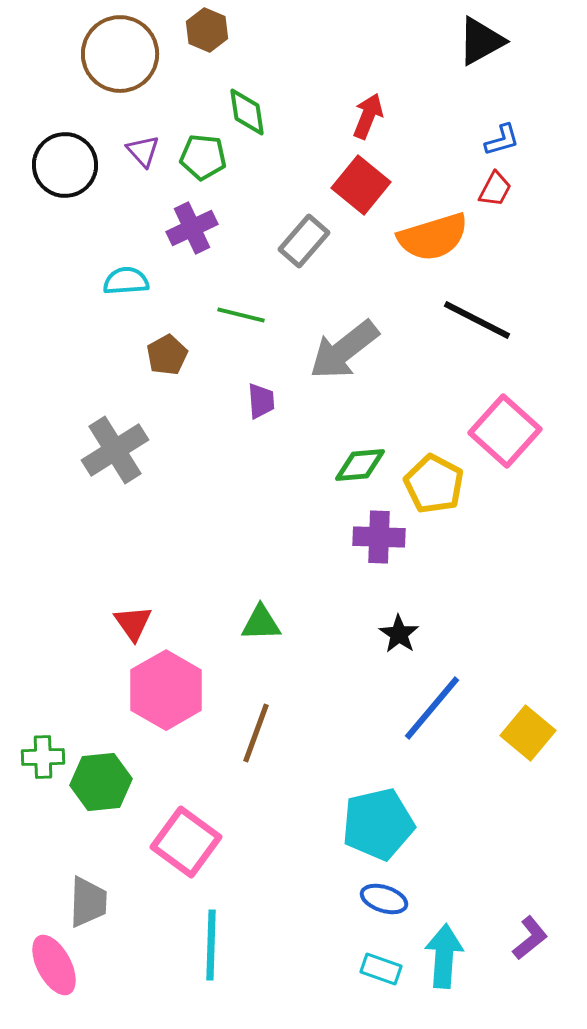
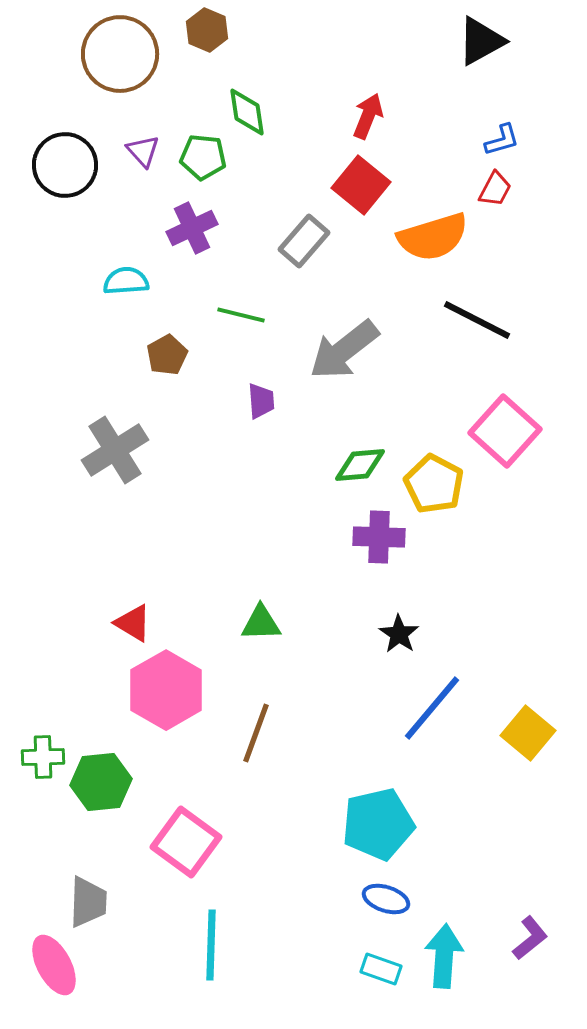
red triangle at (133, 623): rotated 24 degrees counterclockwise
blue ellipse at (384, 899): moved 2 px right
